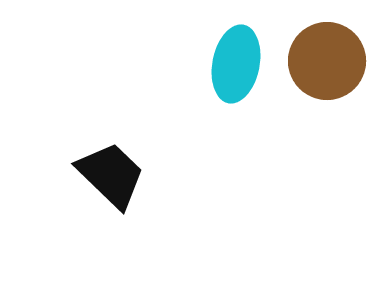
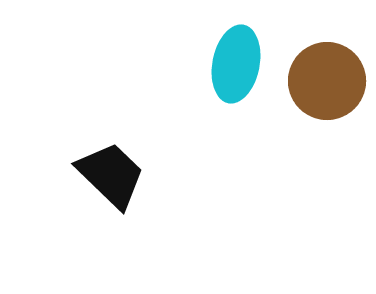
brown circle: moved 20 px down
